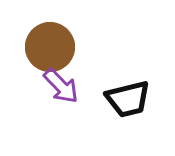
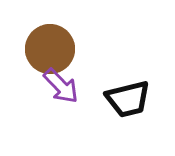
brown circle: moved 2 px down
